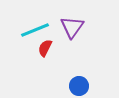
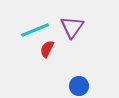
red semicircle: moved 2 px right, 1 px down
